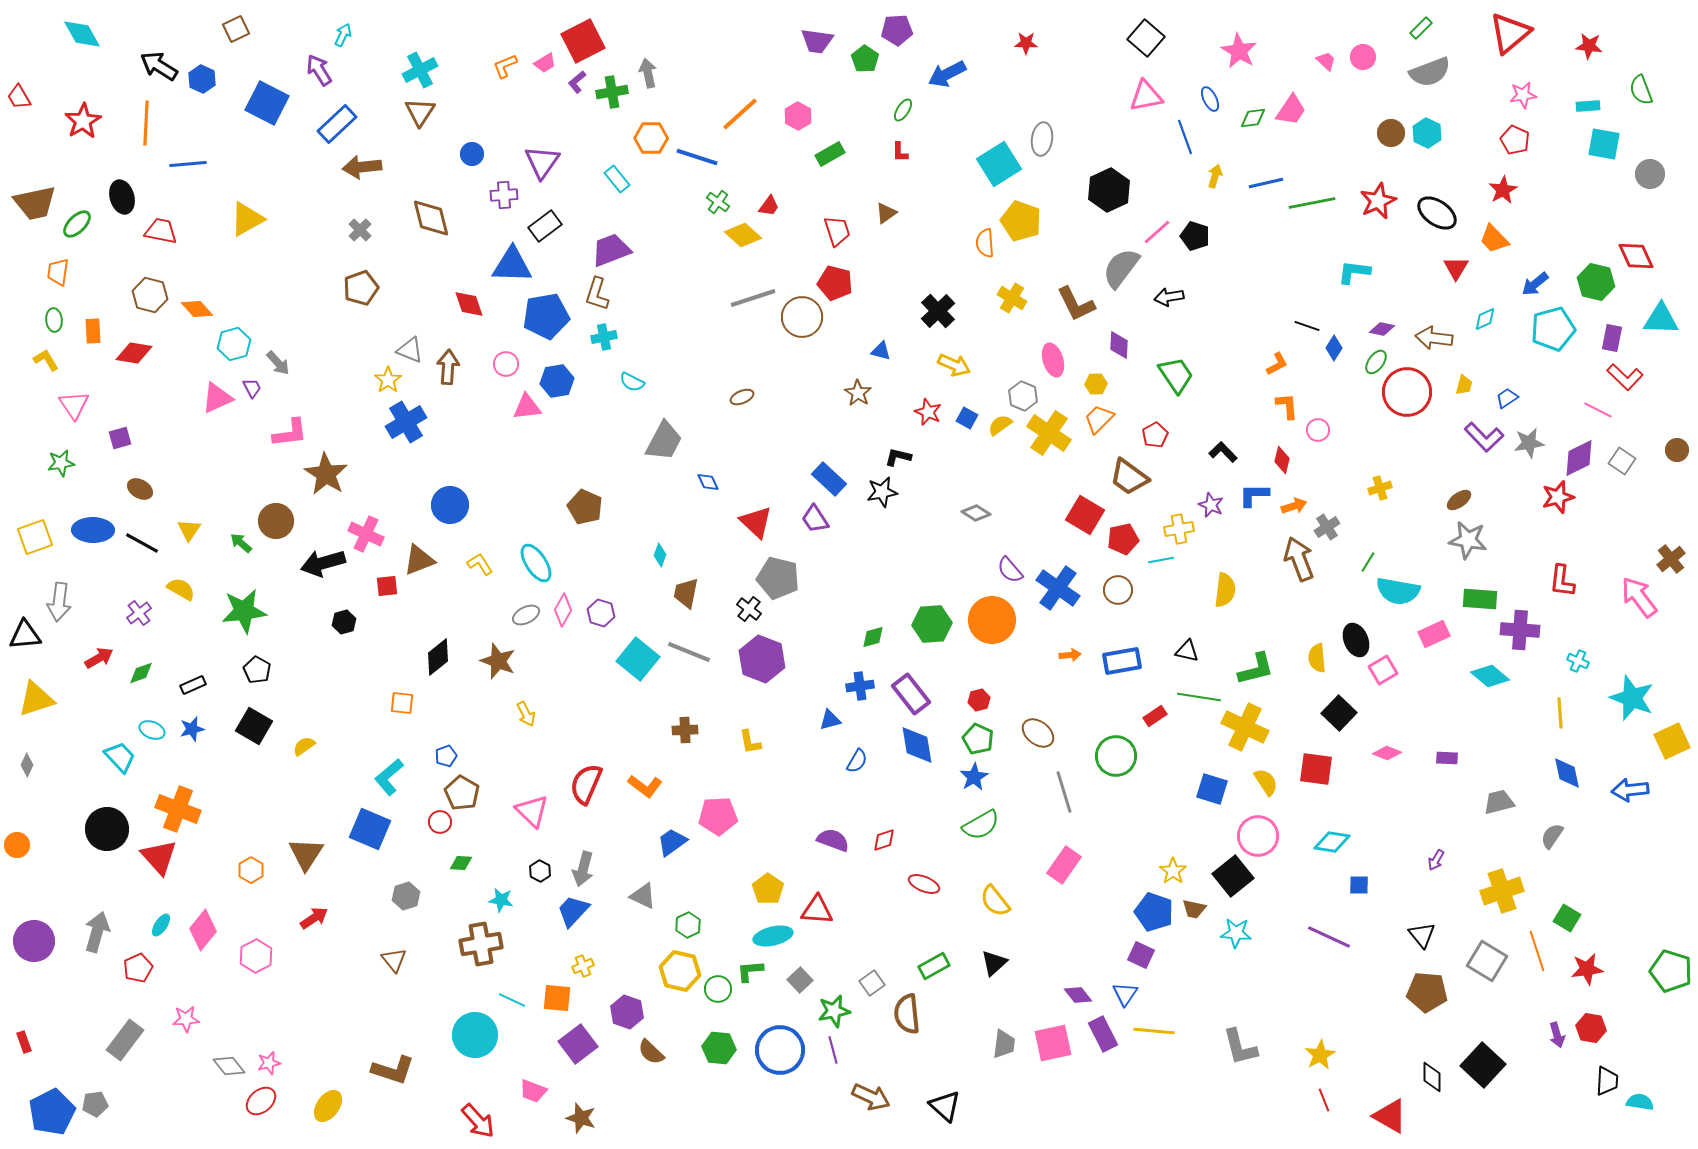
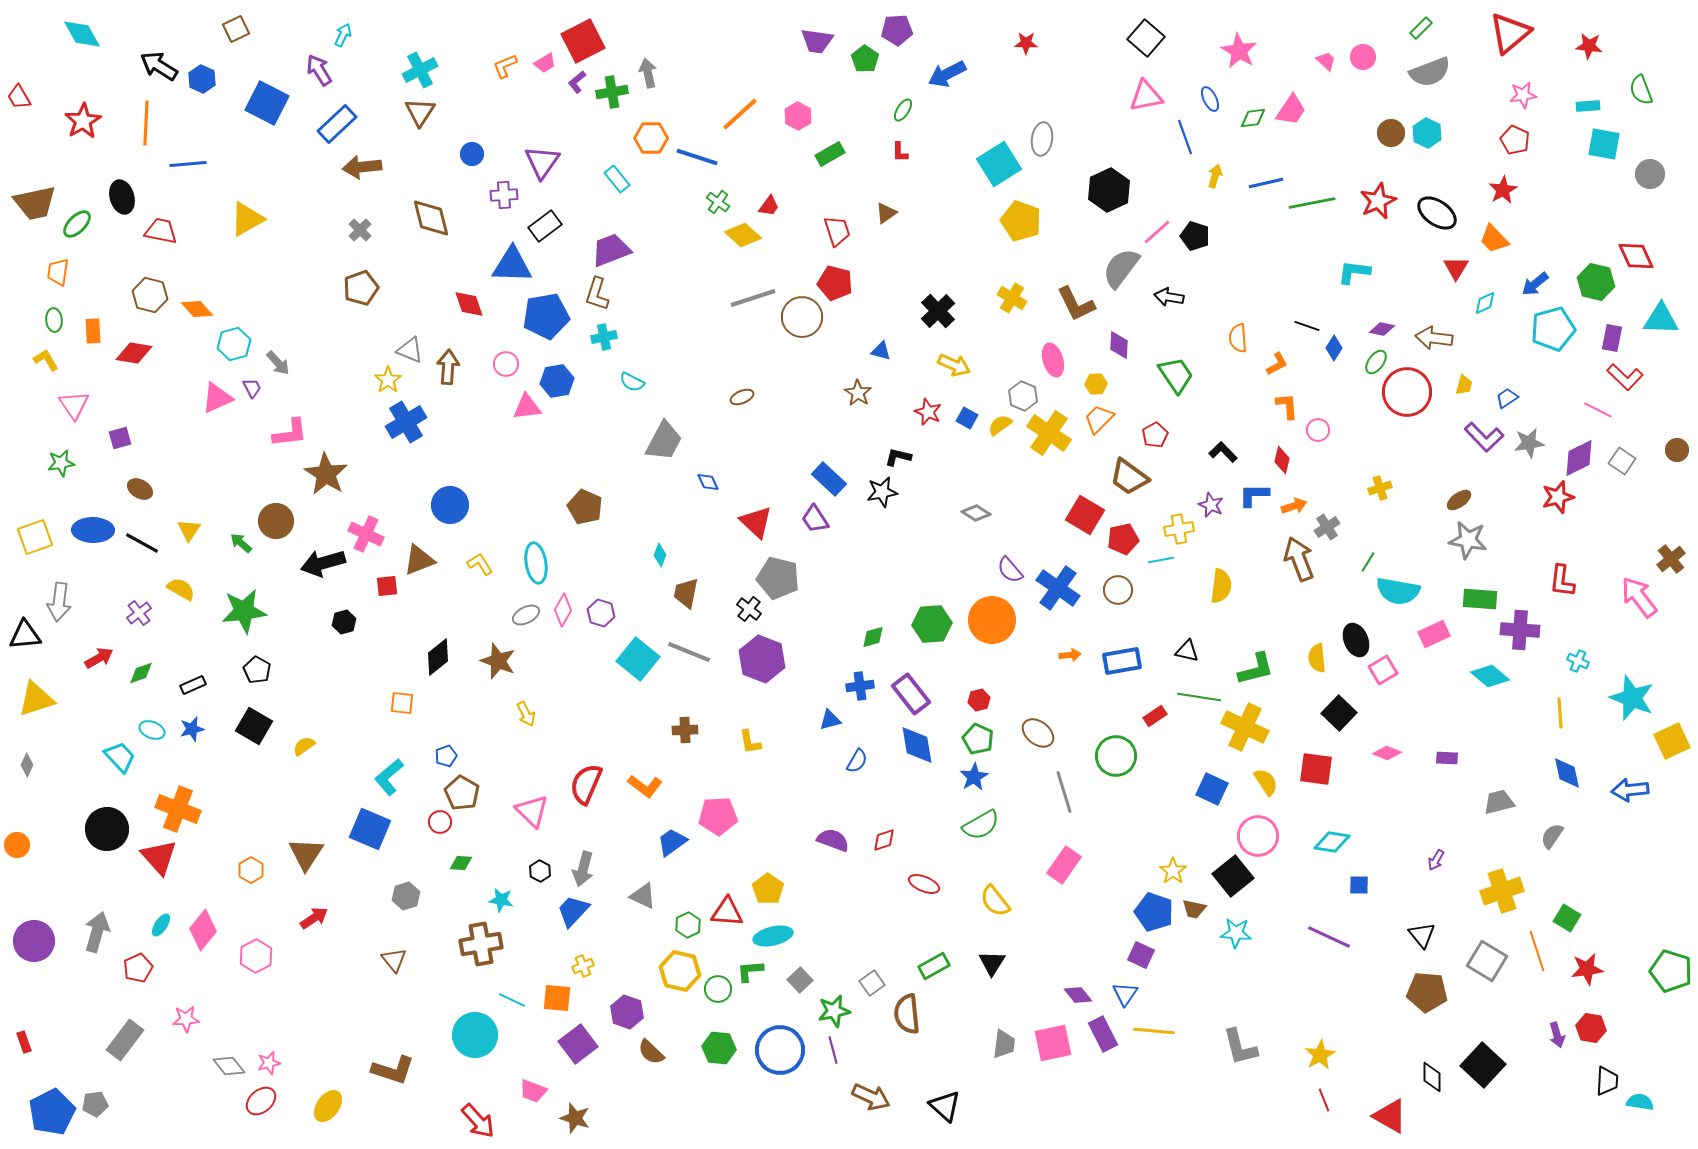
orange semicircle at (985, 243): moved 253 px right, 95 px down
black arrow at (1169, 297): rotated 20 degrees clockwise
cyan diamond at (1485, 319): moved 16 px up
cyan ellipse at (536, 563): rotated 24 degrees clockwise
yellow semicircle at (1225, 590): moved 4 px left, 4 px up
blue square at (1212, 789): rotated 8 degrees clockwise
red triangle at (817, 910): moved 90 px left, 2 px down
black triangle at (994, 963): moved 2 px left; rotated 16 degrees counterclockwise
brown star at (581, 1118): moved 6 px left
